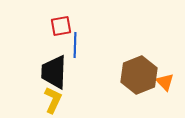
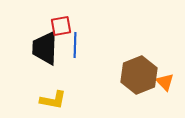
black trapezoid: moved 9 px left, 24 px up
yellow L-shape: rotated 76 degrees clockwise
